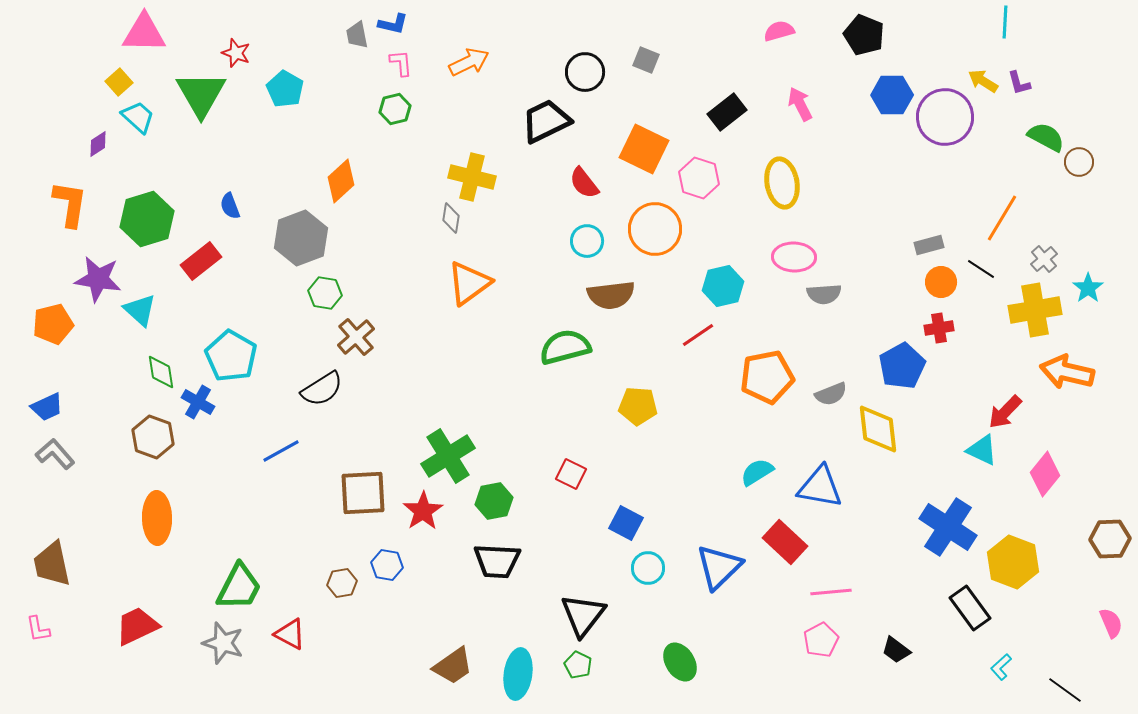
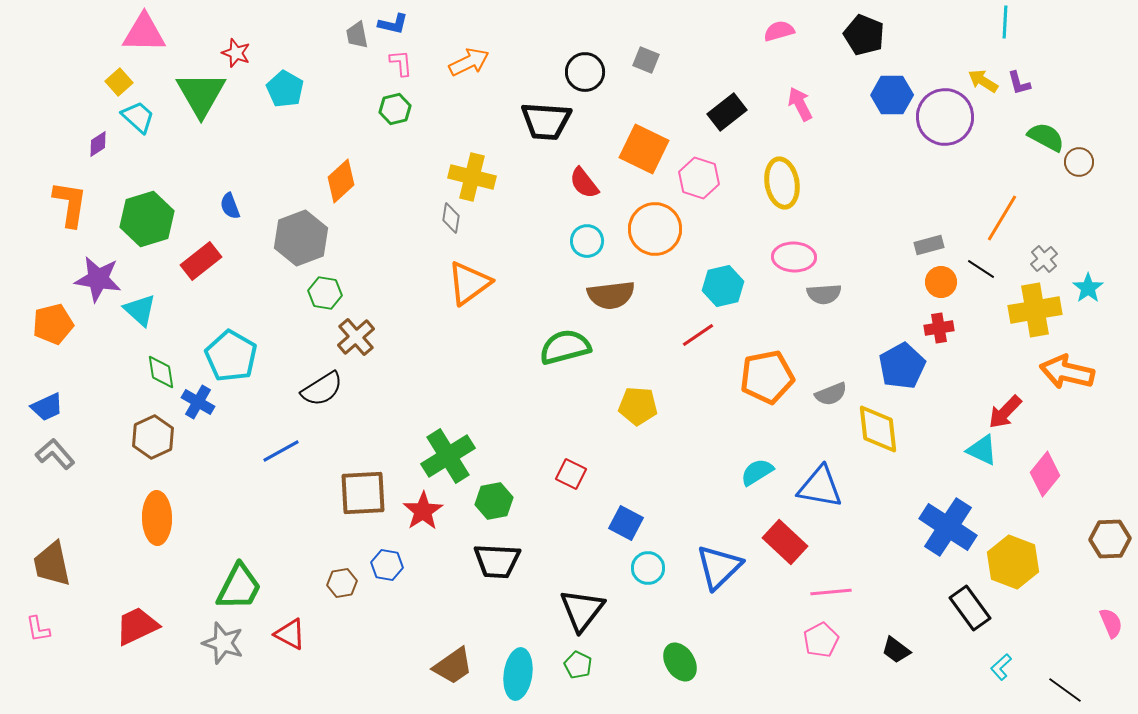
black trapezoid at (546, 121): rotated 150 degrees counterclockwise
brown hexagon at (153, 437): rotated 15 degrees clockwise
black triangle at (583, 615): moved 1 px left, 5 px up
